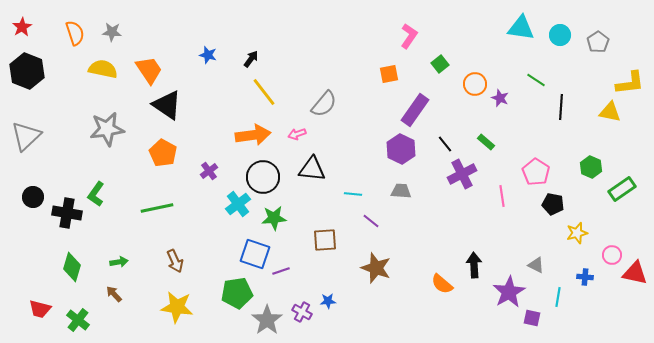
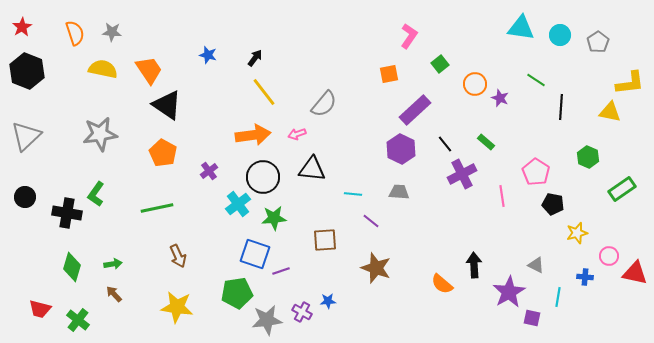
black arrow at (251, 59): moved 4 px right, 1 px up
purple rectangle at (415, 110): rotated 12 degrees clockwise
gray star at (107, 129): moved 7 px left, 5 px down
green hexagon at (591, 167): moved 3 px left, 10 px up
gray trapezoid at (401, 191): moved 2 px left, 1 px down
black circle at (33, 197): moved 8 px left
pink circle at (612, 255): moved 3 px left, 1 px down
brown arrow at (175, 261): moved 3 px right, 5 px up
green arrow at (119, 262): moved 6 px left, 2 px down
gray star at (267, 320): rotated 28 degrees clockwise
